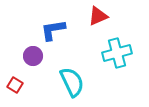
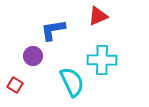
cyan cross: moved 15 px left, 7 px down; rotated 16 degrees clockwise
